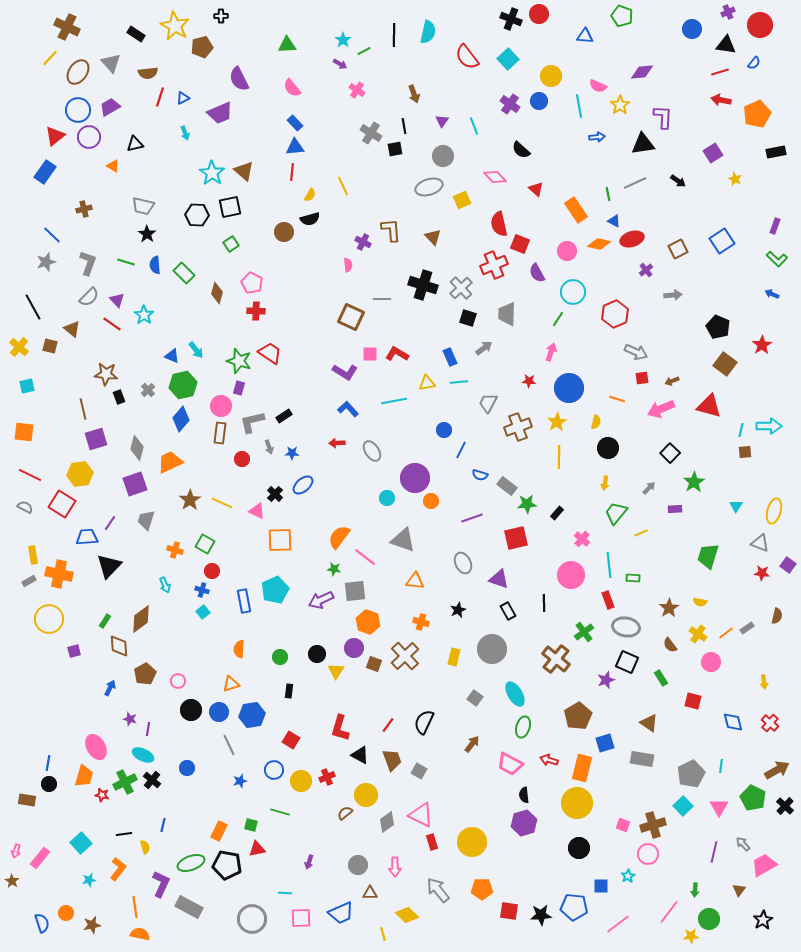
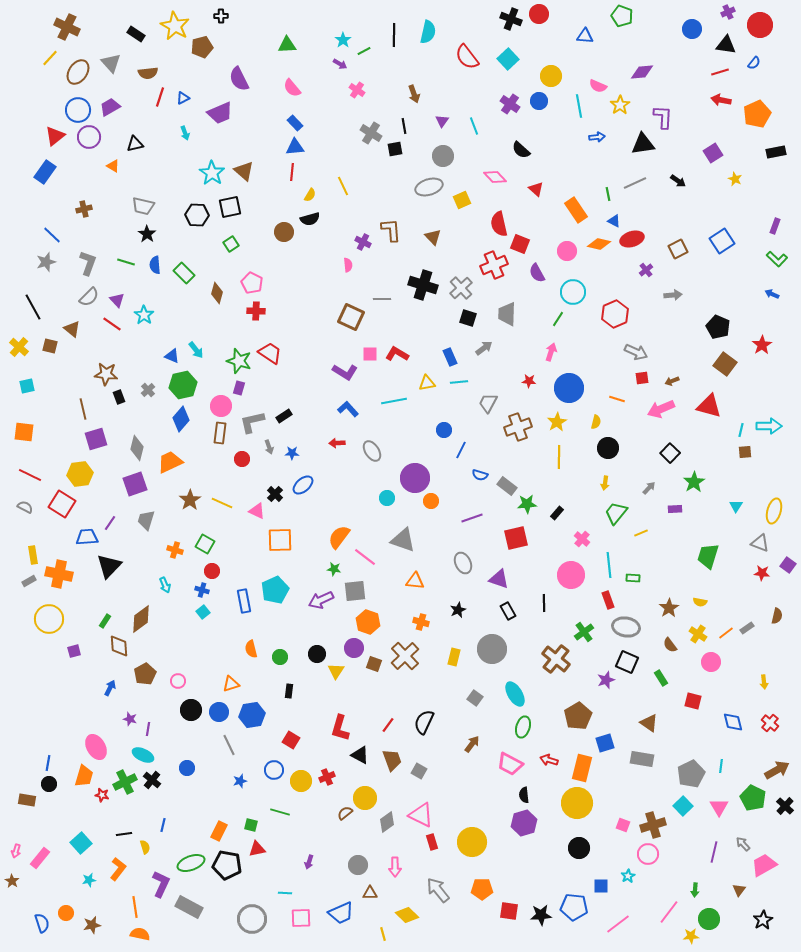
orange semicircle at (239, 649): moved 12 px right; rotated 18 degrees counterclockwise
yellow circle at (366, 795): moved 1 px left, 3 px down
